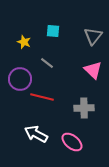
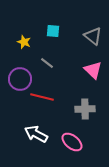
gray triangle: rotated 30 degrees counterclockwise
gray cross: moved 1 px right, 1 px down
